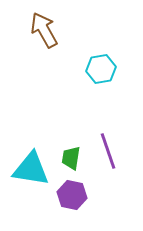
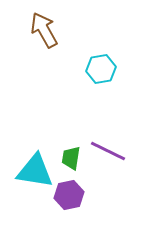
purple line: rotated 45 degrees counterclockwise
cyan triangle: moved 4 px right, 2 px down
purple hexagon: moved 3 px left; rotated 24 degrees counterclockwise
